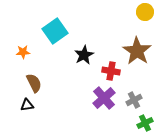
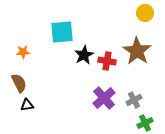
yellow circle: moved 1 px down
cyan square: moved 7 px right, 1 px down; rotated 30 degrees clockwise
red cross: moved 4 px left, 10 px up
brown semicircle: moved 15 px left
